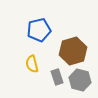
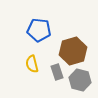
blue pentagon: rotated 20 degrees clockwise
gray rectangle: moved 5 px up
